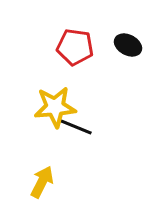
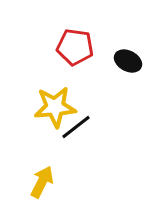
black ellipse: moved 16 px down
black line: rotated 60 degrees counterclockwise
